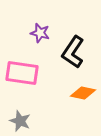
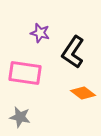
pink rectangle: moved 3 px right
orange diamond: rotated 25 degrees clockwise
gray star: moved 4 px up; rotated 10 degrees counterclockwise
